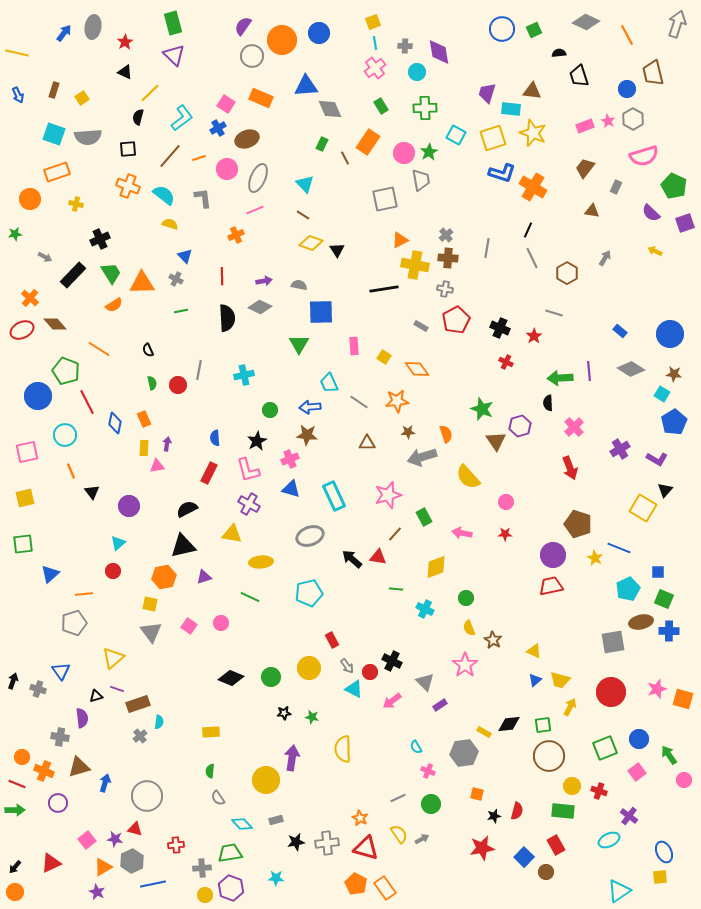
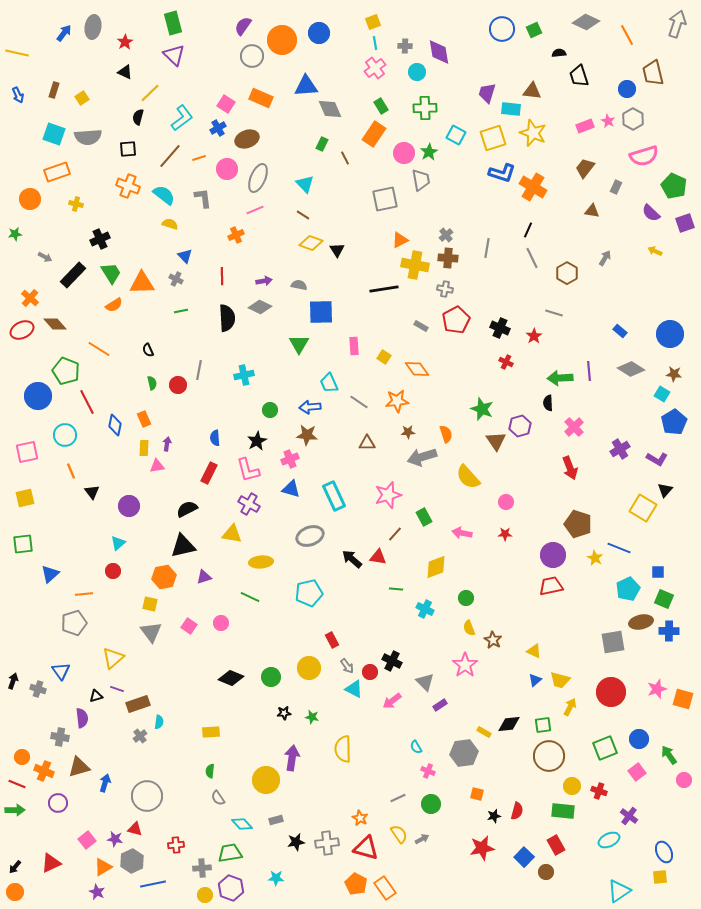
orange rectangle at (368, 142): moved 6 px right, 8 px up
blue diamond at (115, 423): moved 2 px down
